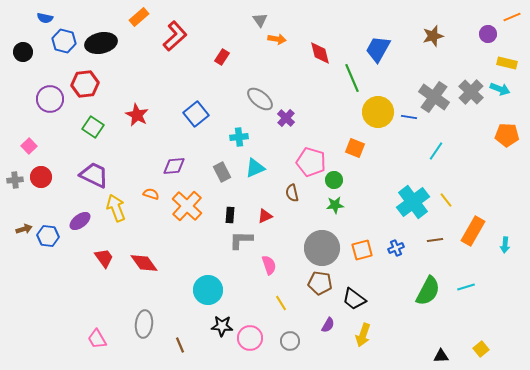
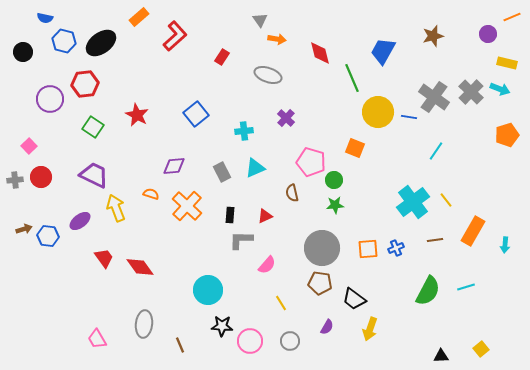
black ellipse at (101, 43): rotated 24 degrees counterclockwise
blue trapezoid at (378, 49): moved 5 px right, 2 px down
gray ellipse at (260, 99): moved 8 px right, 24 px up; rotated 20 degrees counterclockwise
orange pentagon at (507, 135): rotated 20 degrees counterclockwise
cyan cross at (239, 137): moved 5 px right, 6 px up
orange square at (362, 250): moved 6 px right, 1 px up; rotated 10 degrees clockwise
red diamond at (144, 263): moved 4 px left, 4 px down
pink semicircle at (269, 265): moved 2 px left; rotated 60 degrees clockwise
purple semicircle at (328, 325): moved 1 px left, 2 px down
yellow arrow at (363, 335): moved 7 px right, 6 px up
pink circle at (250, 338): moved 3 px down
